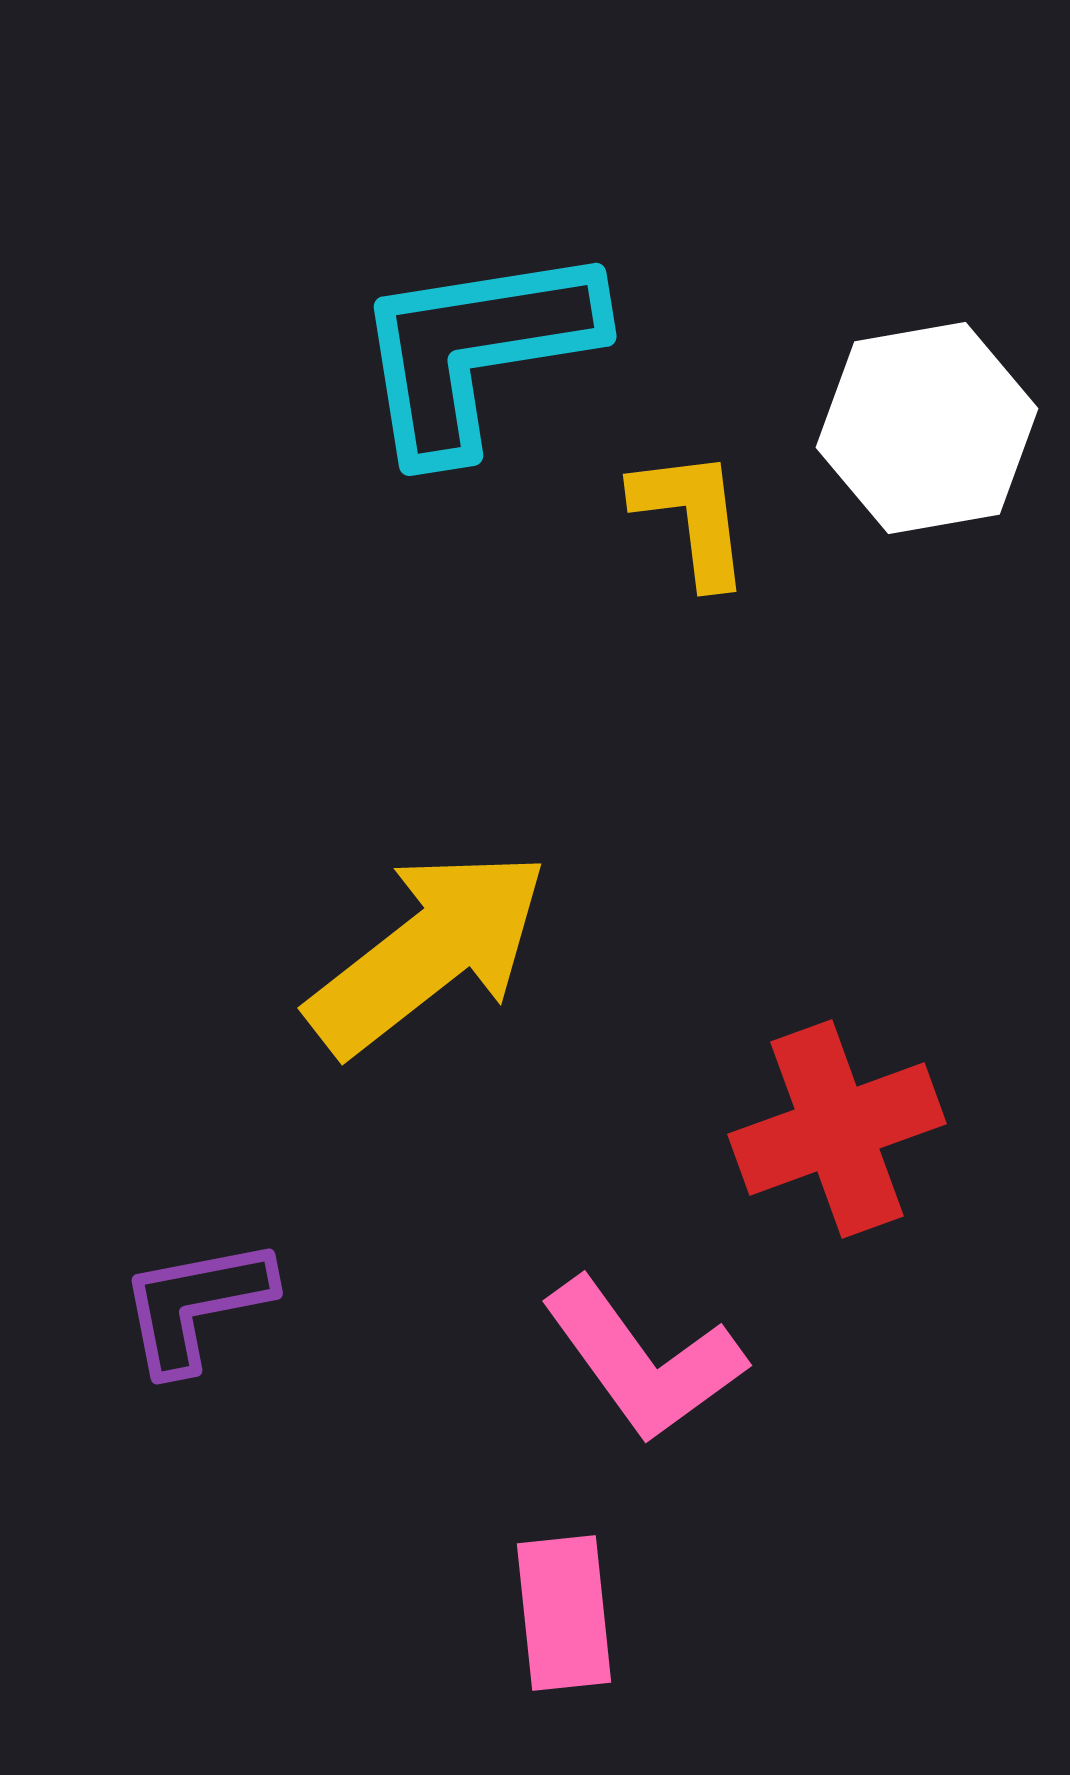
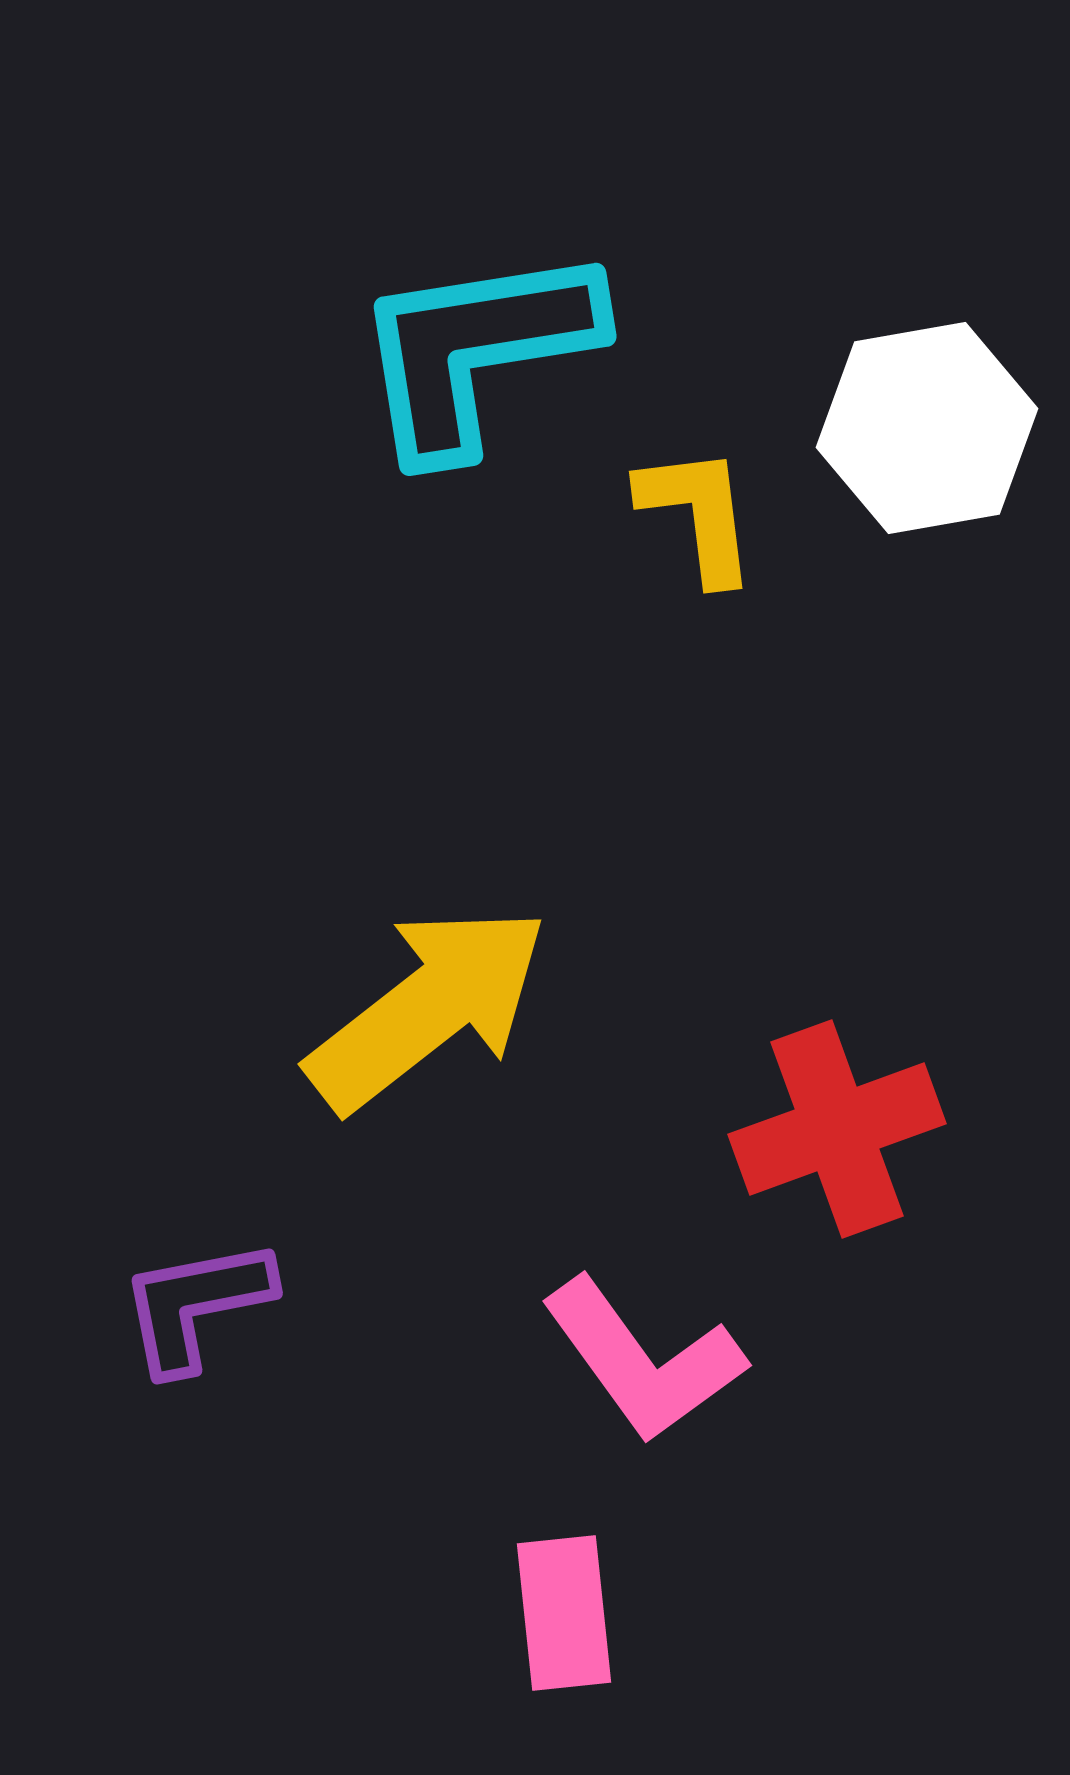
yellow L-shape: moved 6 px right, 3 px up
yellow arrow: moved 56 px down
